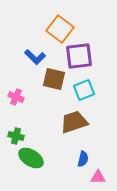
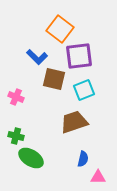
blue L-shape: moved 2 px right
